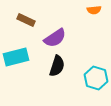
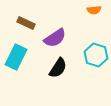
brown rectangle: moved 3 px down
cyan rectangle: rotated 50 degrees counterclockwise
black semicircle: moved 1 px right, 2 px down; rotated 15 degrees clockwise
cyan hexagon: moved 23 px up
